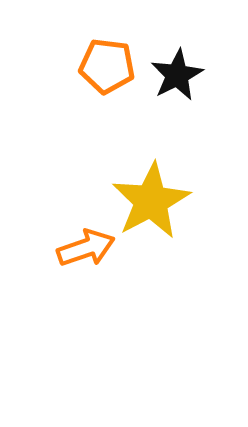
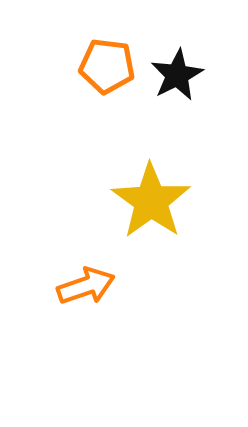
yellow star: rotated 8 degrees counterclockwise
orange arrow: moved 38 px down
